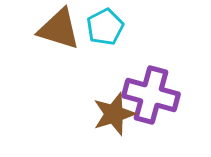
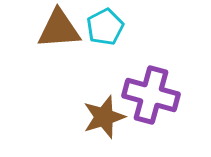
brown triangle: rotated 21 degrees counterclockwise
brown star: moved 10 px left, 3 px down
